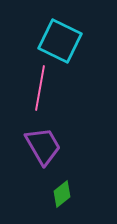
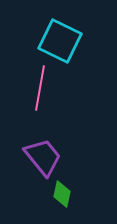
purple trapezoid: moved 11 px down; rotated 9 degrees counterclockwise
green diamond: rotated 40 degrees counterclockwise
